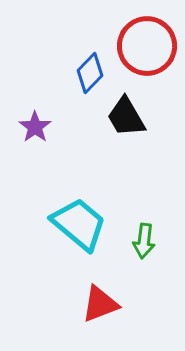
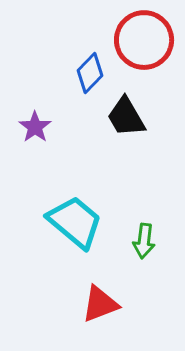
red circle: moved 3 px left, 6 px up
cyan trapezoid: moved 4 px left, 2 px up
